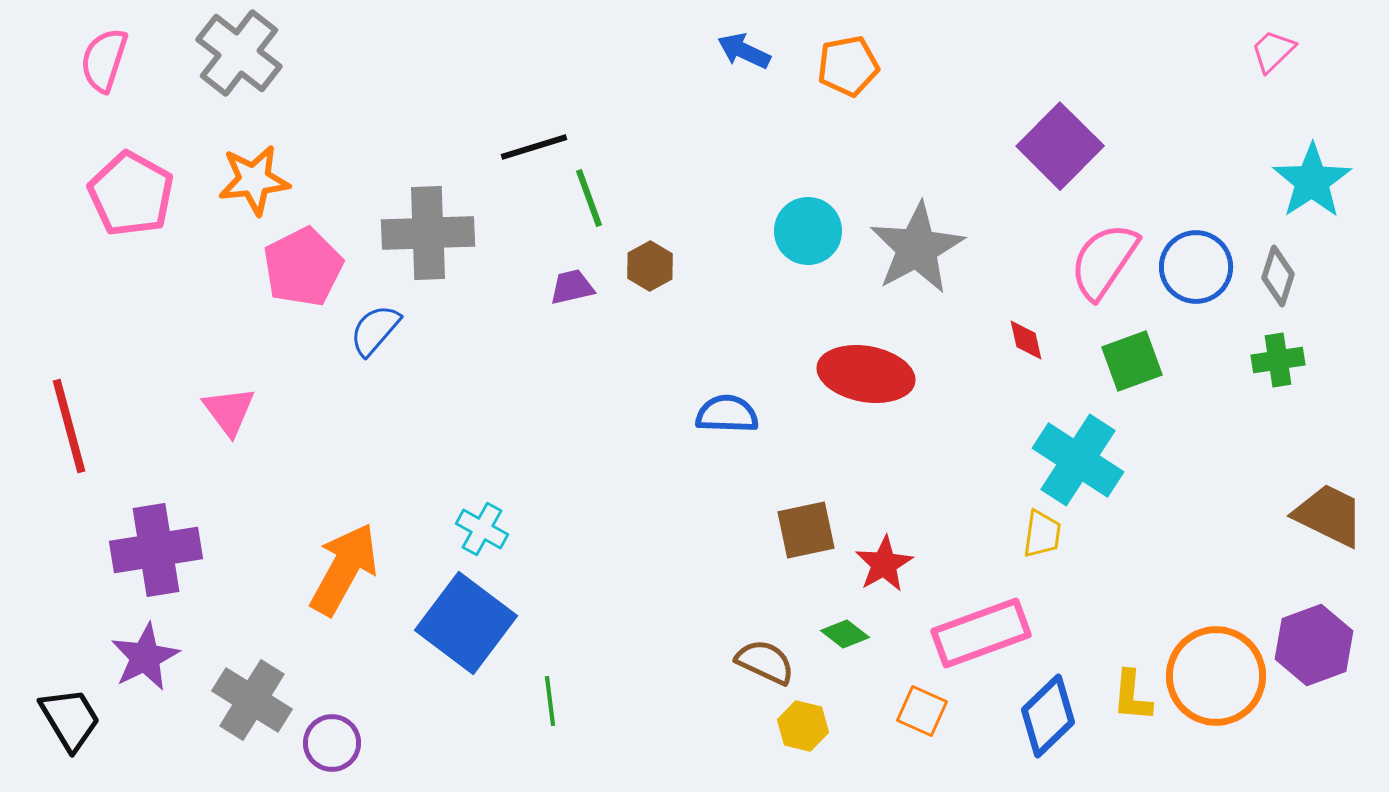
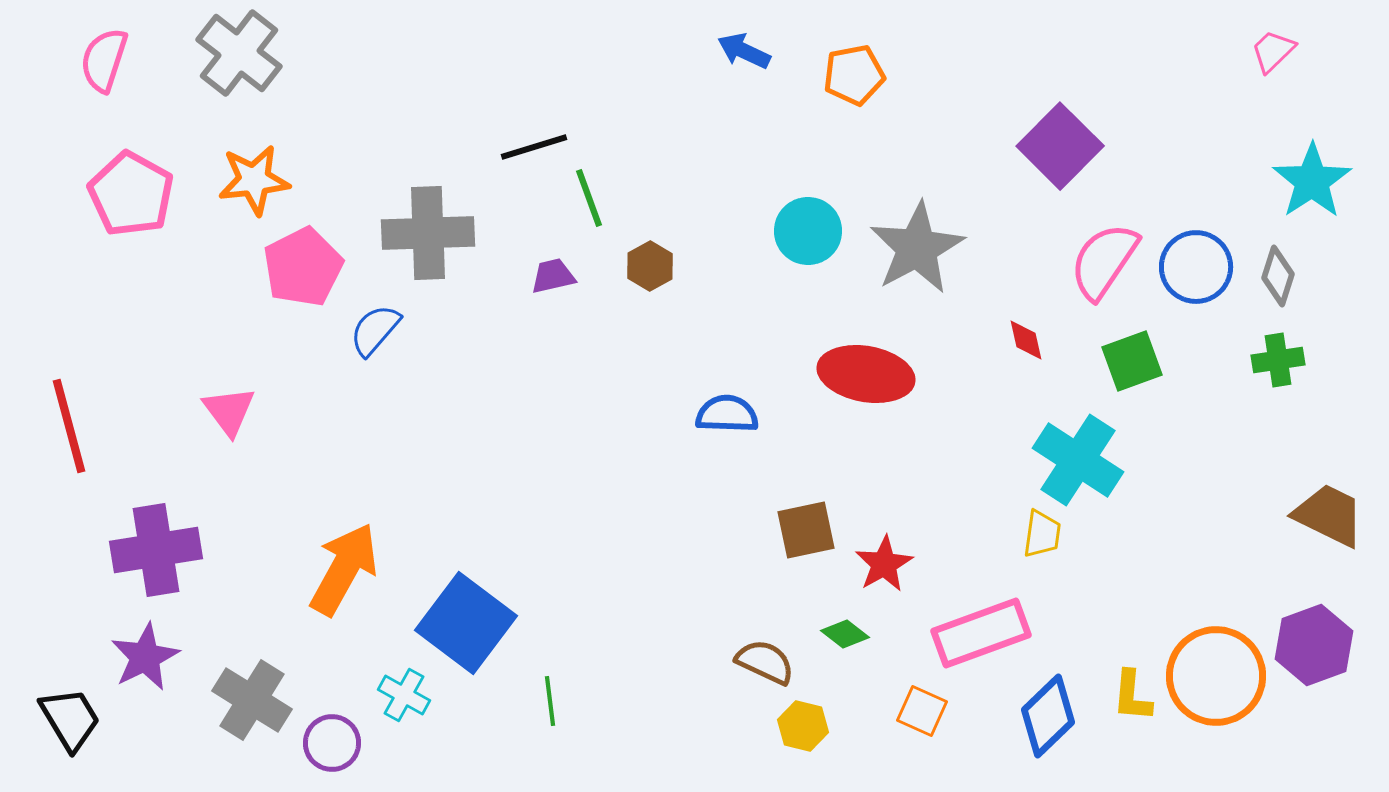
orange pentagon at (848, 66): moved 6 px right, 9 px down
purple trapezoid at (572, 287): moved 19 px left, 11 px up
cyan cross at (482, 529): moved 78 px left, 166 px down
